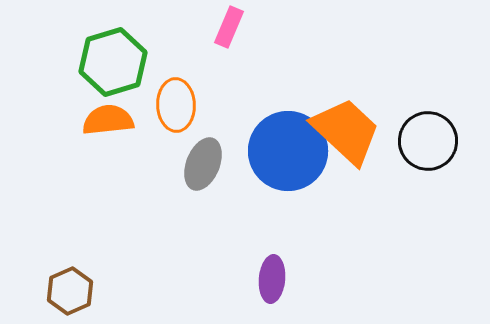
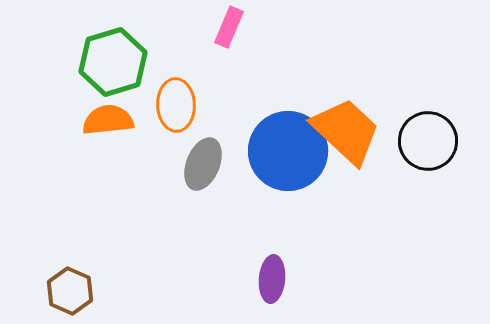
brown hexagon: rotated 12 degrees counterclockwise
